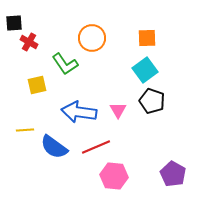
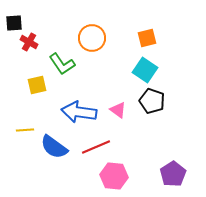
orange square: rotated 12 degrees counterclockwise
green L-shape: moved 3 px left
cyan square: rotated 20 degrees counterclockwise
pink triangle: rotated 24 degrees counterclockwise
purple pentagon: rotated 10 degrees clockwise
